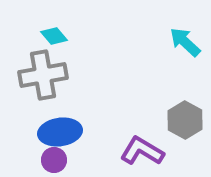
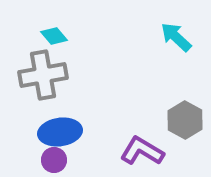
cyan arrow: moved 9 px left, 5 px up
